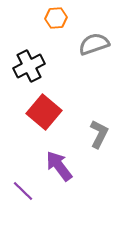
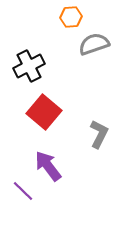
orange hexagon: moved 15 px right, 1 px up
purple arrow: moved 11 px left
